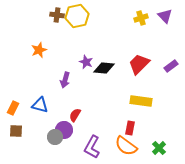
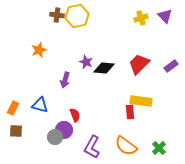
red semicircle: rotated 128 degrees clockwise
red rectangle: moved 16 px up; rotated 16 degrees counterclockwise
